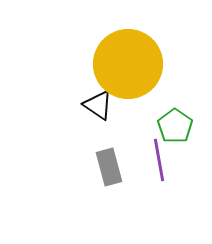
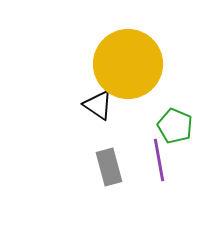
green pentagon: rotated 12 degrees counterclockwise
